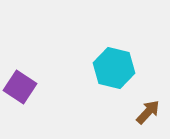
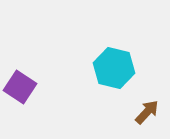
brown arrow: moved 1 px left
